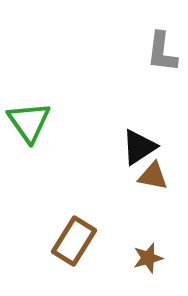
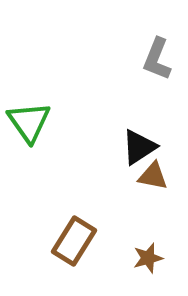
gray L-shape: moved 5 px left, 7 px down; rotated 15 degrees clockwise
